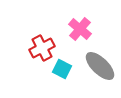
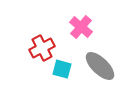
pink cross: moved 1 px right, 2 px up
cyan square: rotated 12 degrees counterclockwise
